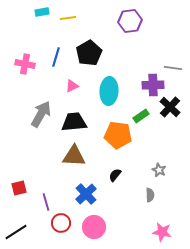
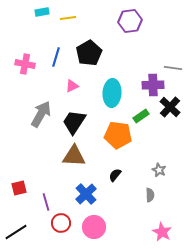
cyan ellipse: moved 3 px right, 2 px down
black trapezoid: rotated 52 degrees counterclockwise
pink star: rotated 18 degrees clockwise
